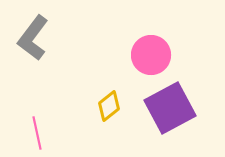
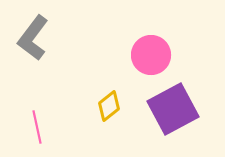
purple square: moved 3 px right, 1 px down
pink line: moved 6 px up
